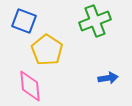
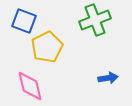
green cross: moved 1 px up
yellow pentagon: moved 3 px up; rotated 12 degrees clockwise
pink diamond: rotated 8 degrees counterclockwise
